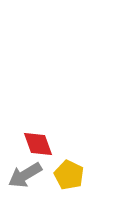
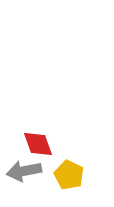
gray arrow: moved 1 px left, 4 px up; rotated 20 degrees clockwise
